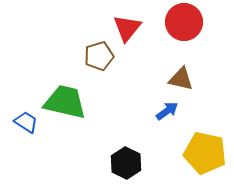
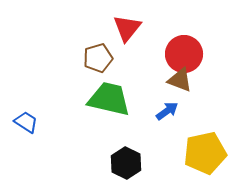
red circle: moved 32 px down
brown pentagon: moved 1 px left, 2 px down
brown triangle: moved 1 px left, 1 px down; rotated 8 degrees clockwise
green trapezoid: moved 44 px right, 3 px up
yellow pentagon: rotated 24 degrees counterclockwise
